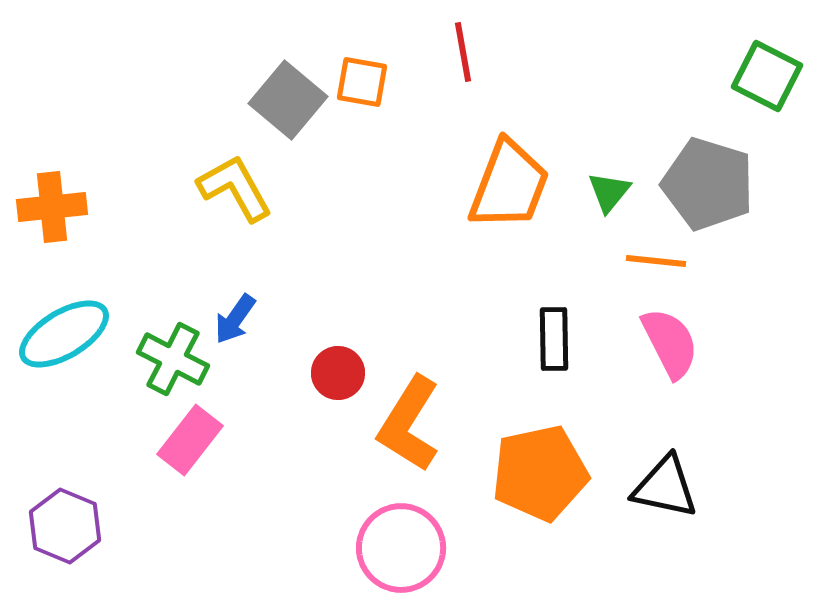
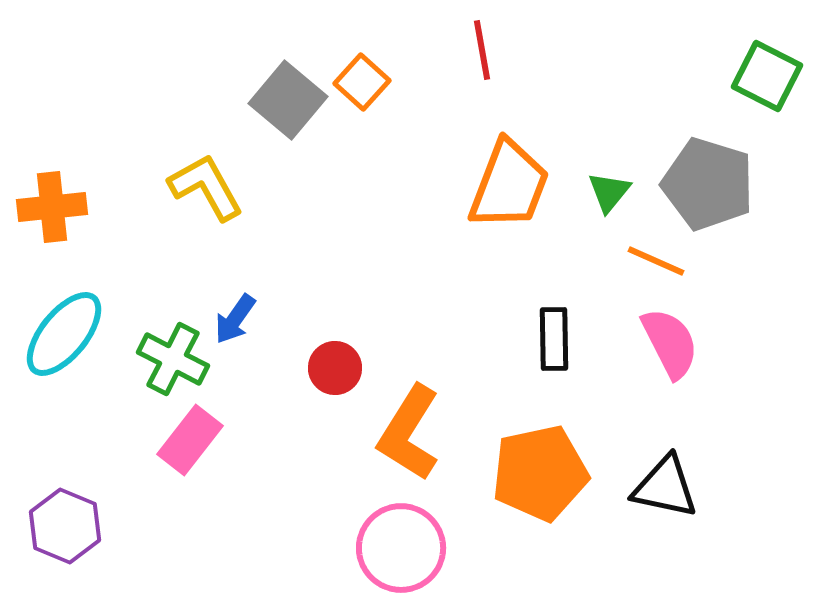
red line: moved 19 px right, 2 px up
orange square: rotated 32 degrees clockwise
yellow L-shape: moved 29 px left, 1 px up
orange line: rotated 18 degrees clockwise
cyan ellipse: rotated 20 degrees counterclockwise
red circle: moved 3 px left, 5 px up
orange L-shape: moved 9 px down
